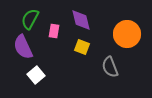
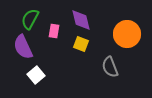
yellow square: moved 1 px left, 3 px up
